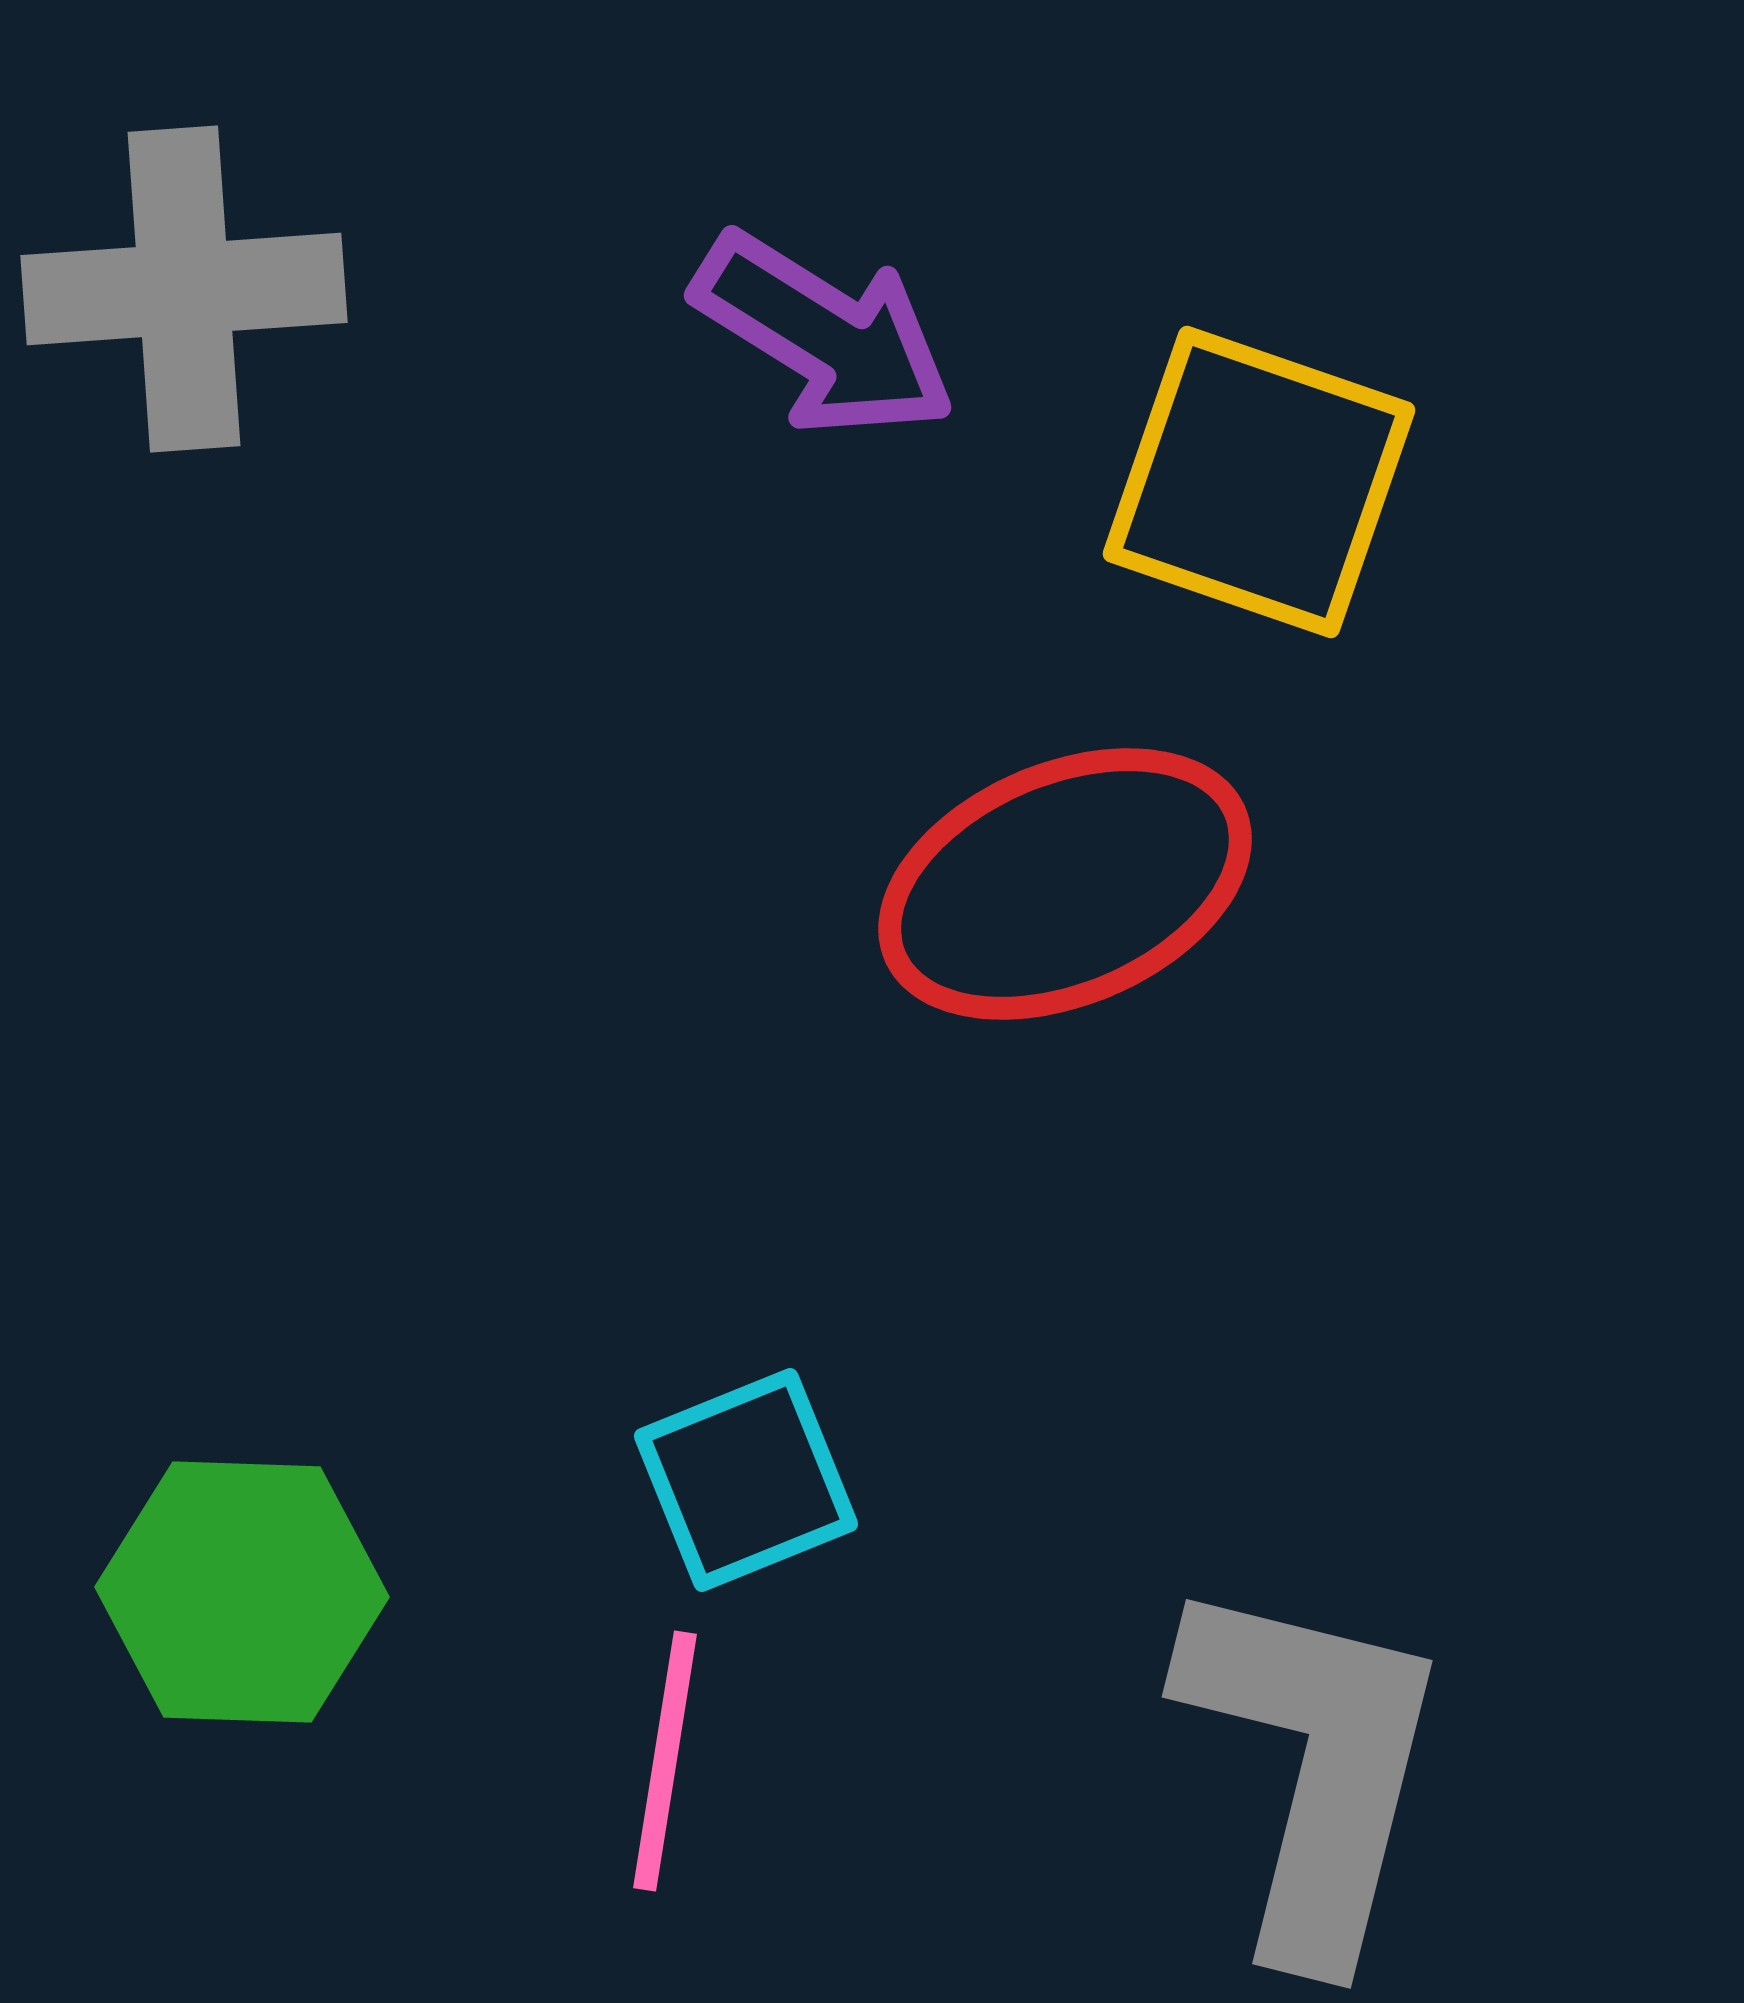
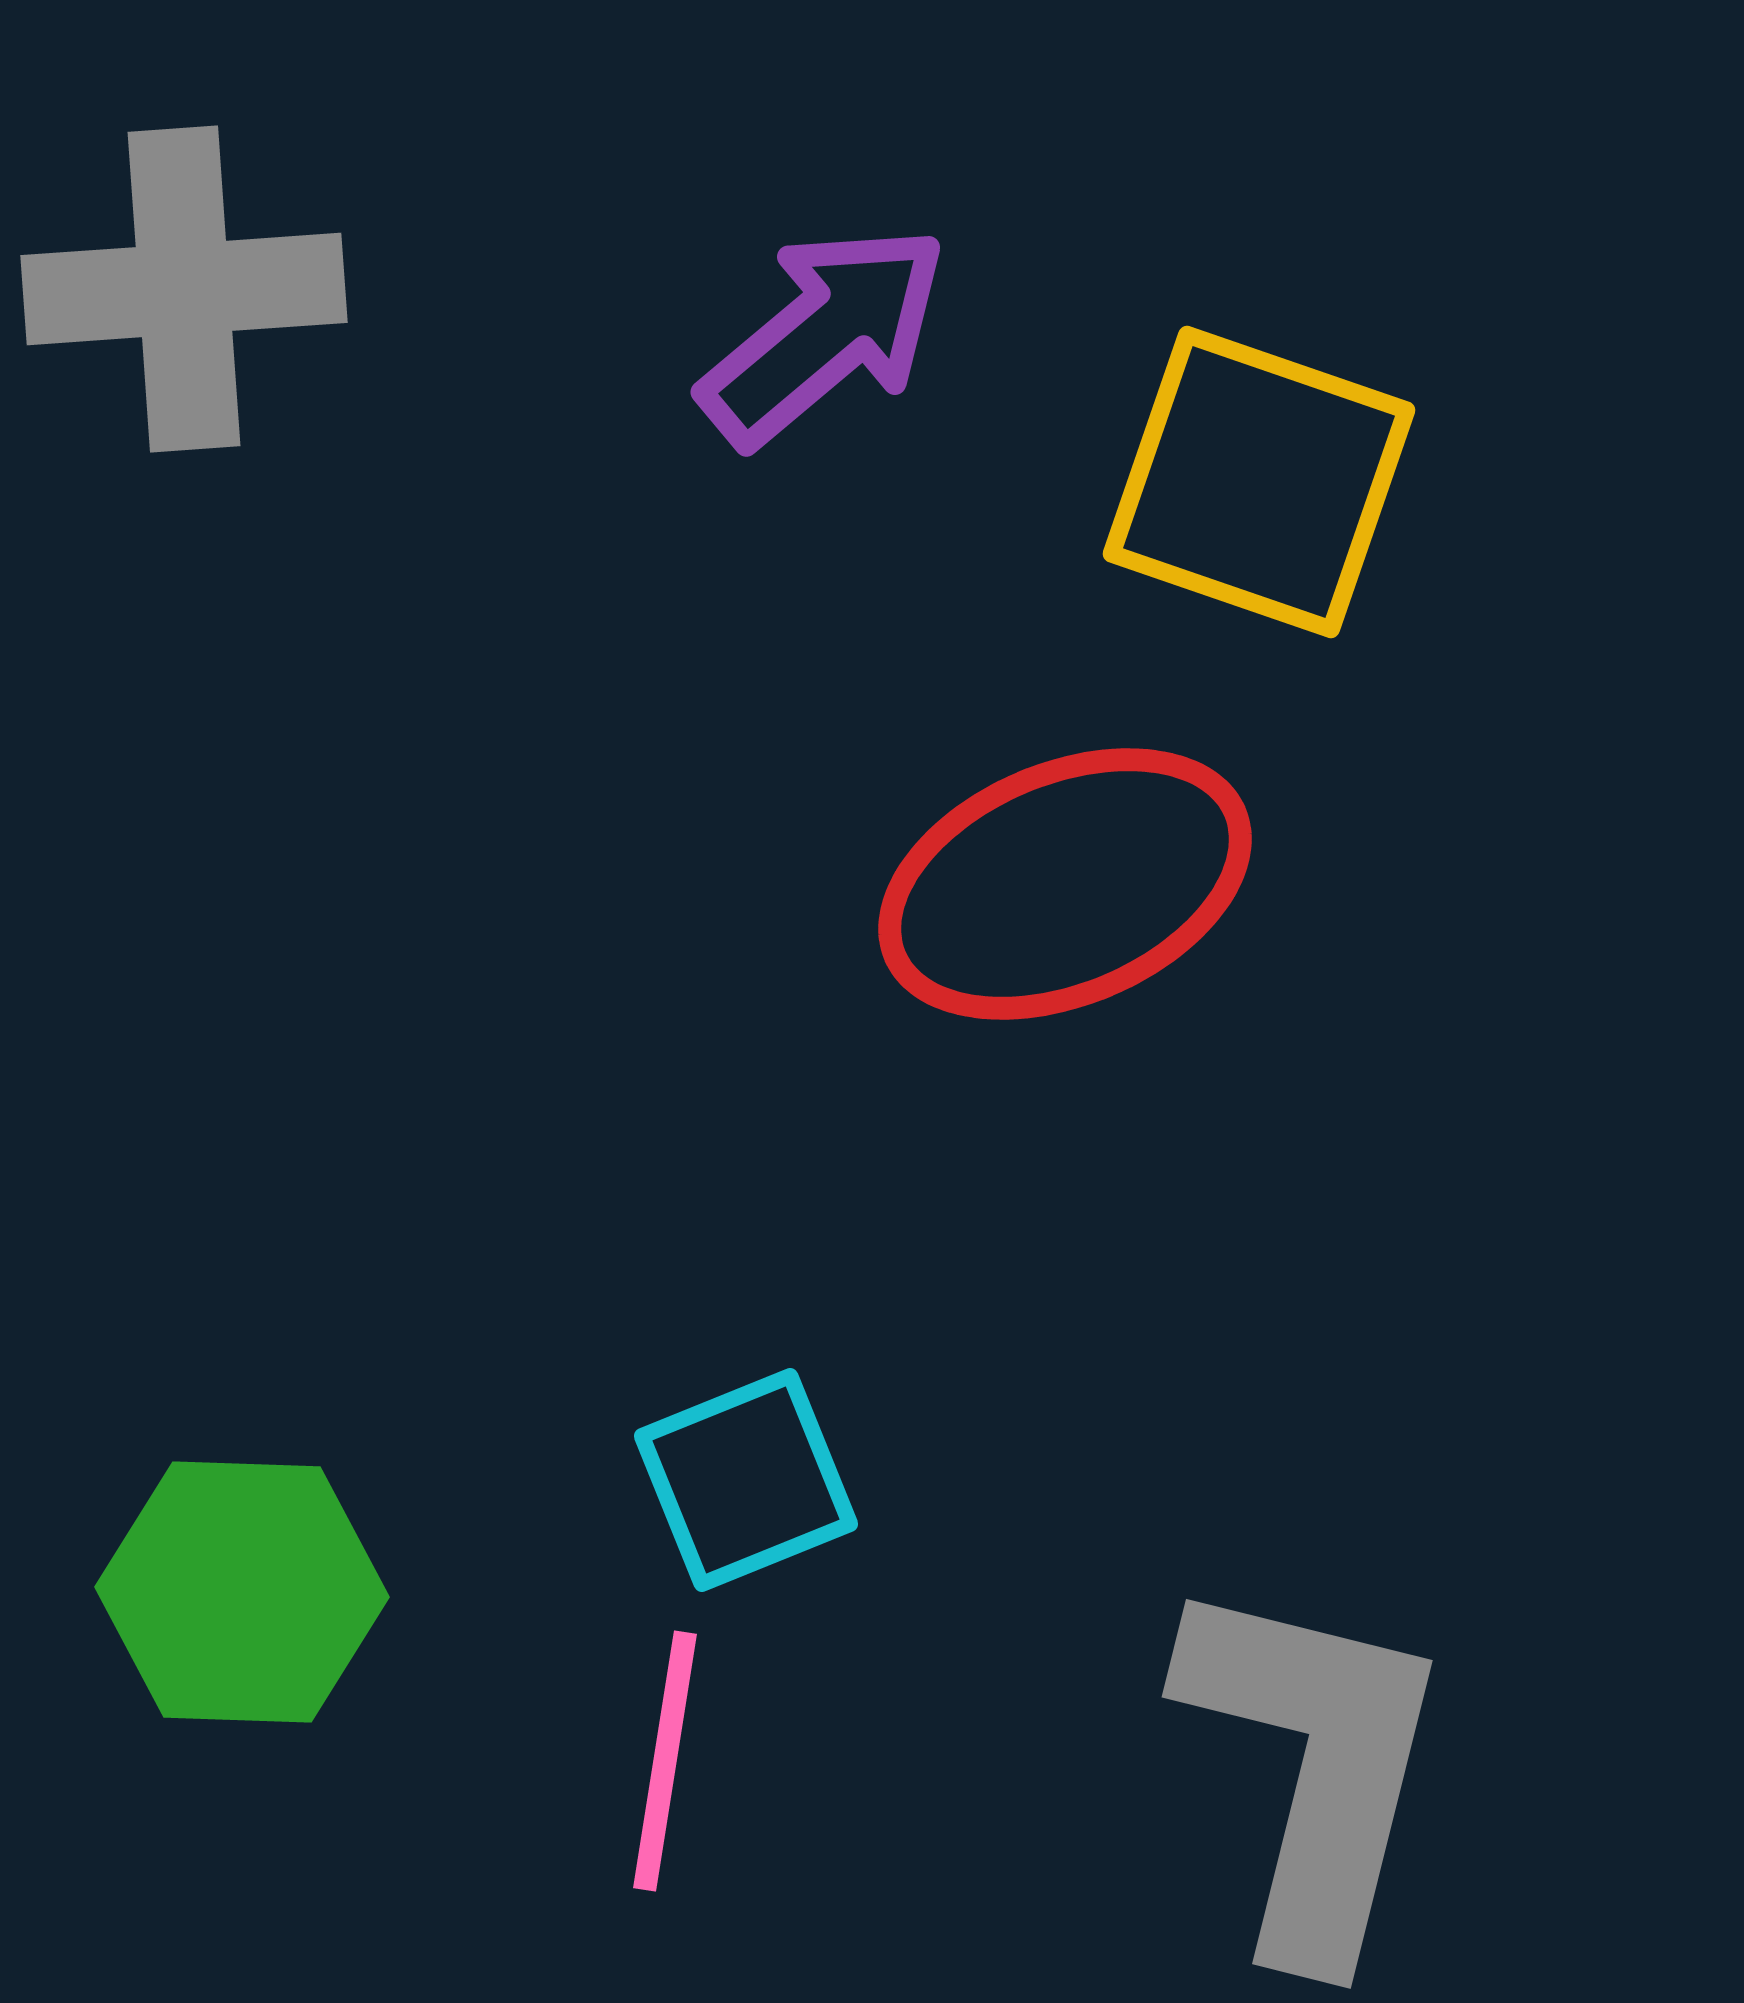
purple arrow: rotated 72 degrees counterclockwise
